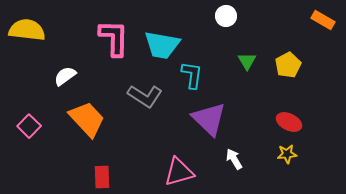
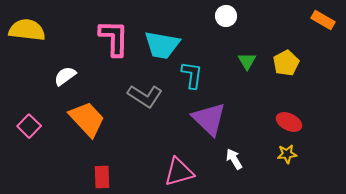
yellow pentagon: moved 2 px left, 2 px up
